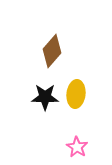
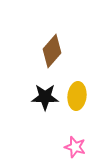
yellow ellipse: moved 1 px right, 2 px down
pink star: moved 2 px left; rotated 15 degrees counterclockwise
